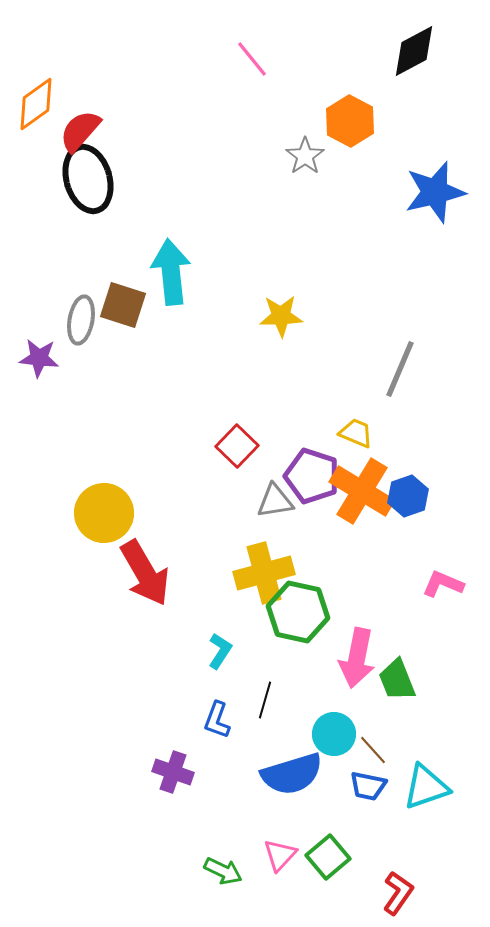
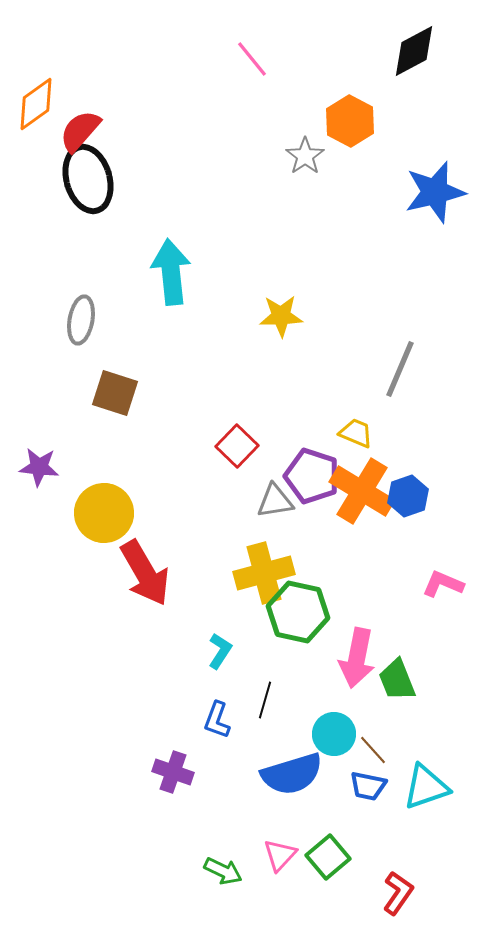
brown square: moved 8 px left, 88 px down
purple star: moved 109 px down
